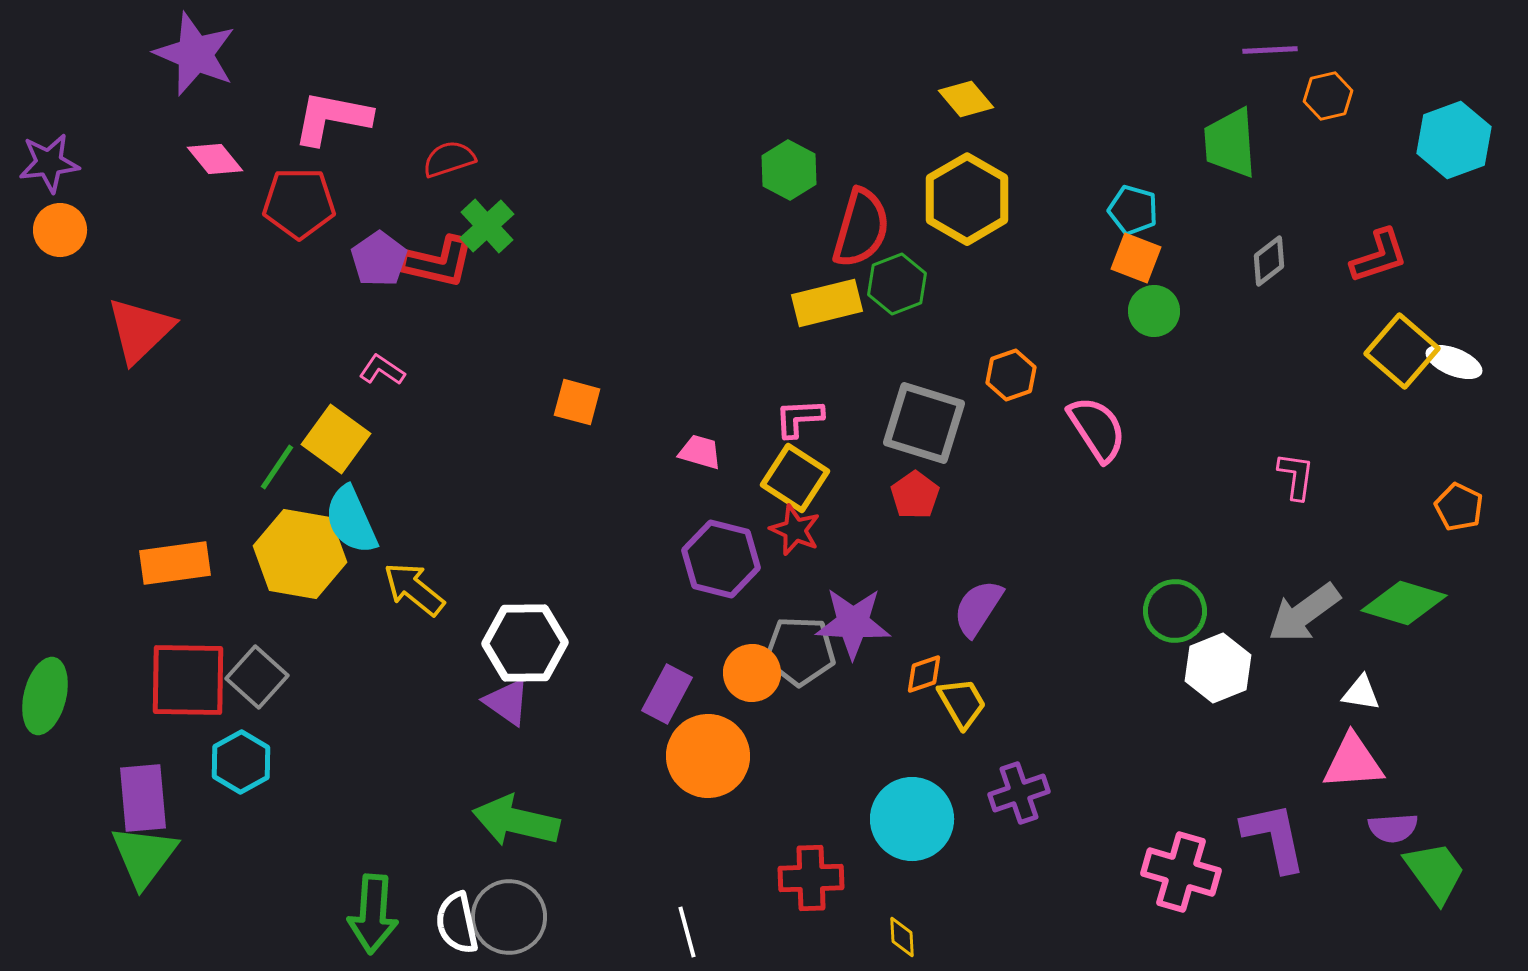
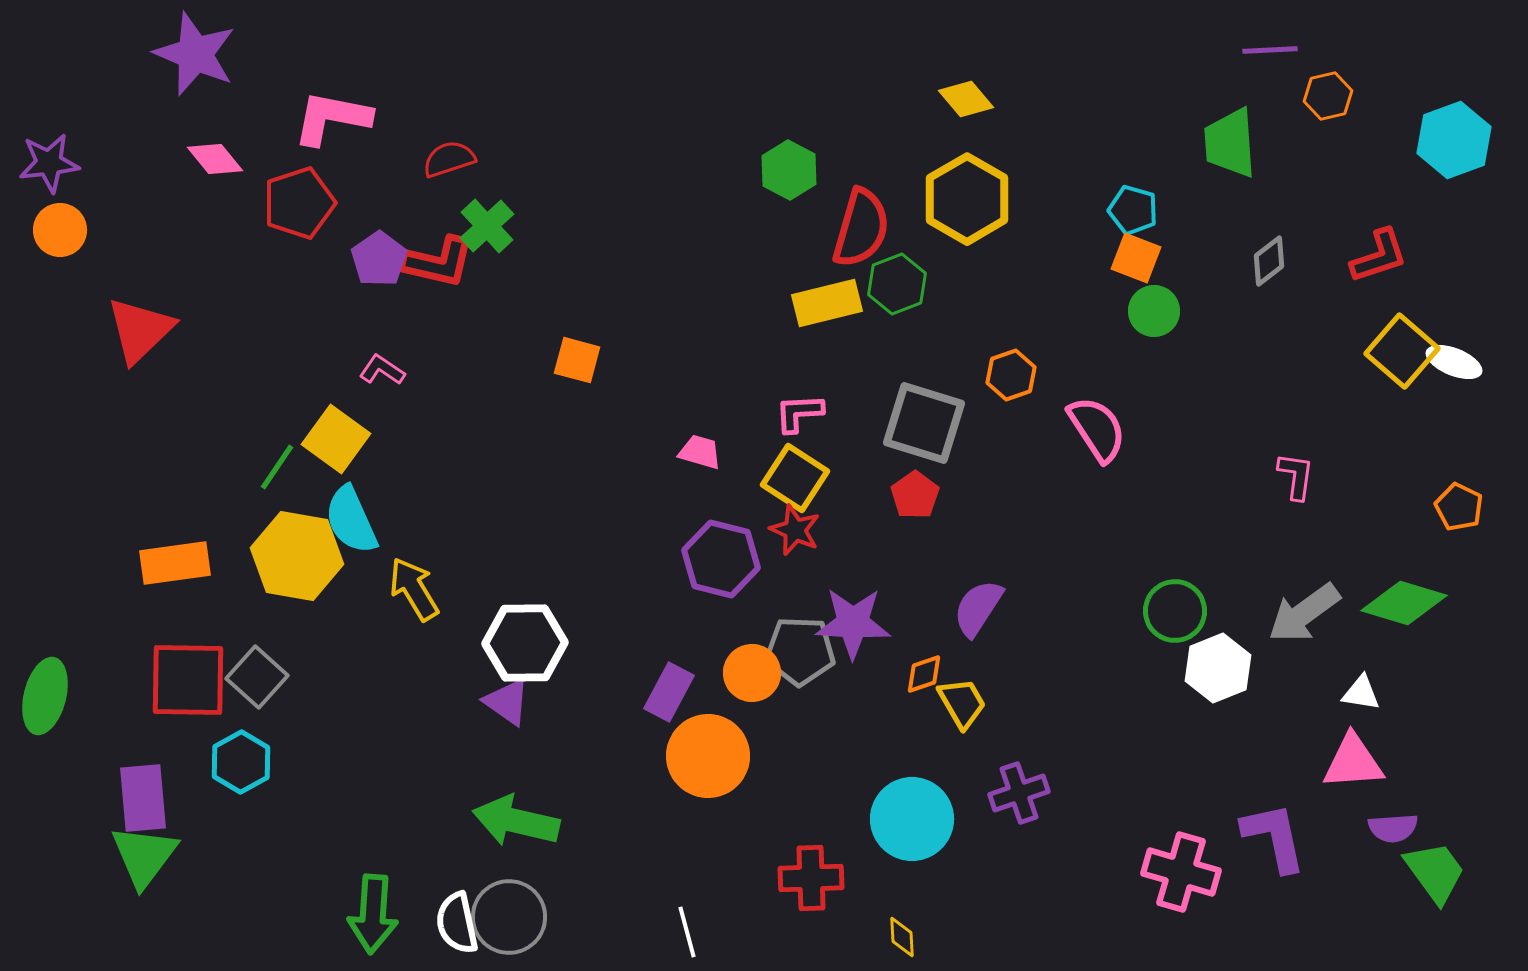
red pentagon at (299, 203): rotated 18 degrees counterclockwise
orange square at (577, 402): moved 42 px up
pink L-shape at (799, 418): moved 5 px up
yellow hexagon at (300, 554): moved 3 px left, 2 px down
yellow arrow at (414, 589): rotated 20 degrees clockwise
purple rectangle at (667, 694): moved 2 px right, 2 px up
